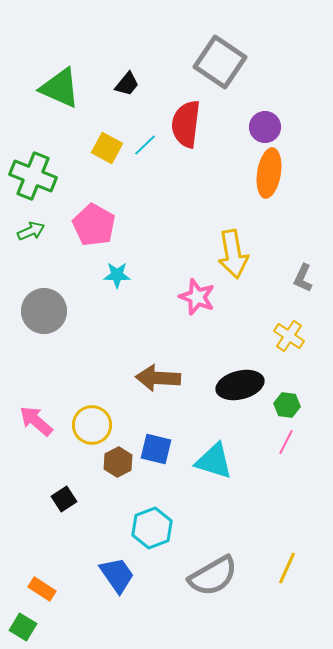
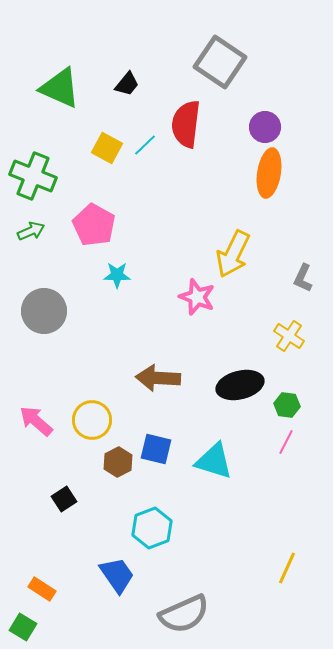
yellow arrow: rotated 36 degrees clockwise
yellow circle: moved 5 px up
gray semicircle: moved 29 px left, 38 px down; rotated 6 degrees clockwise
